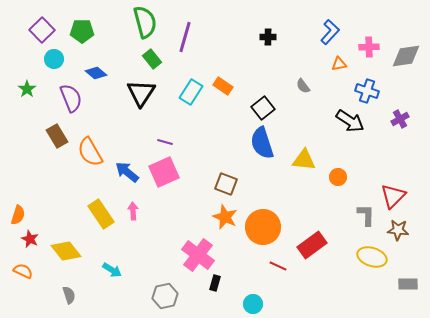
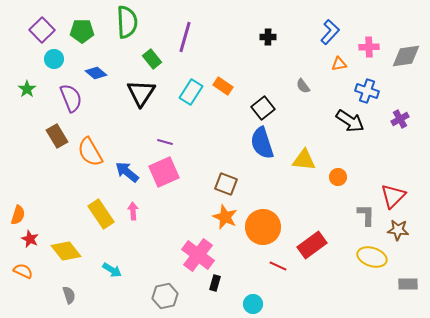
green semicircle at (145, 22): moved 18 px left; rotated 12 degrees clockwise
